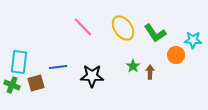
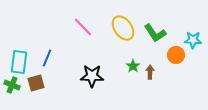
blue line: moved 11 px left, 9 px up; rotated 60 degrees counterclockwise
